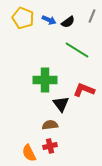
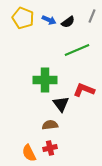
green line: rotated 55 degrees counterclockwise
red cross: moved 2 px down
